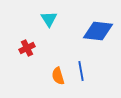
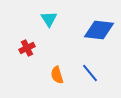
blue diamond: moved 1 px right, 1 px up
blue line: moved 9 px right, 2 px down; rotated 30 degrees counterclockwise
orange semicircle: moved 1 px left, 1 px up
